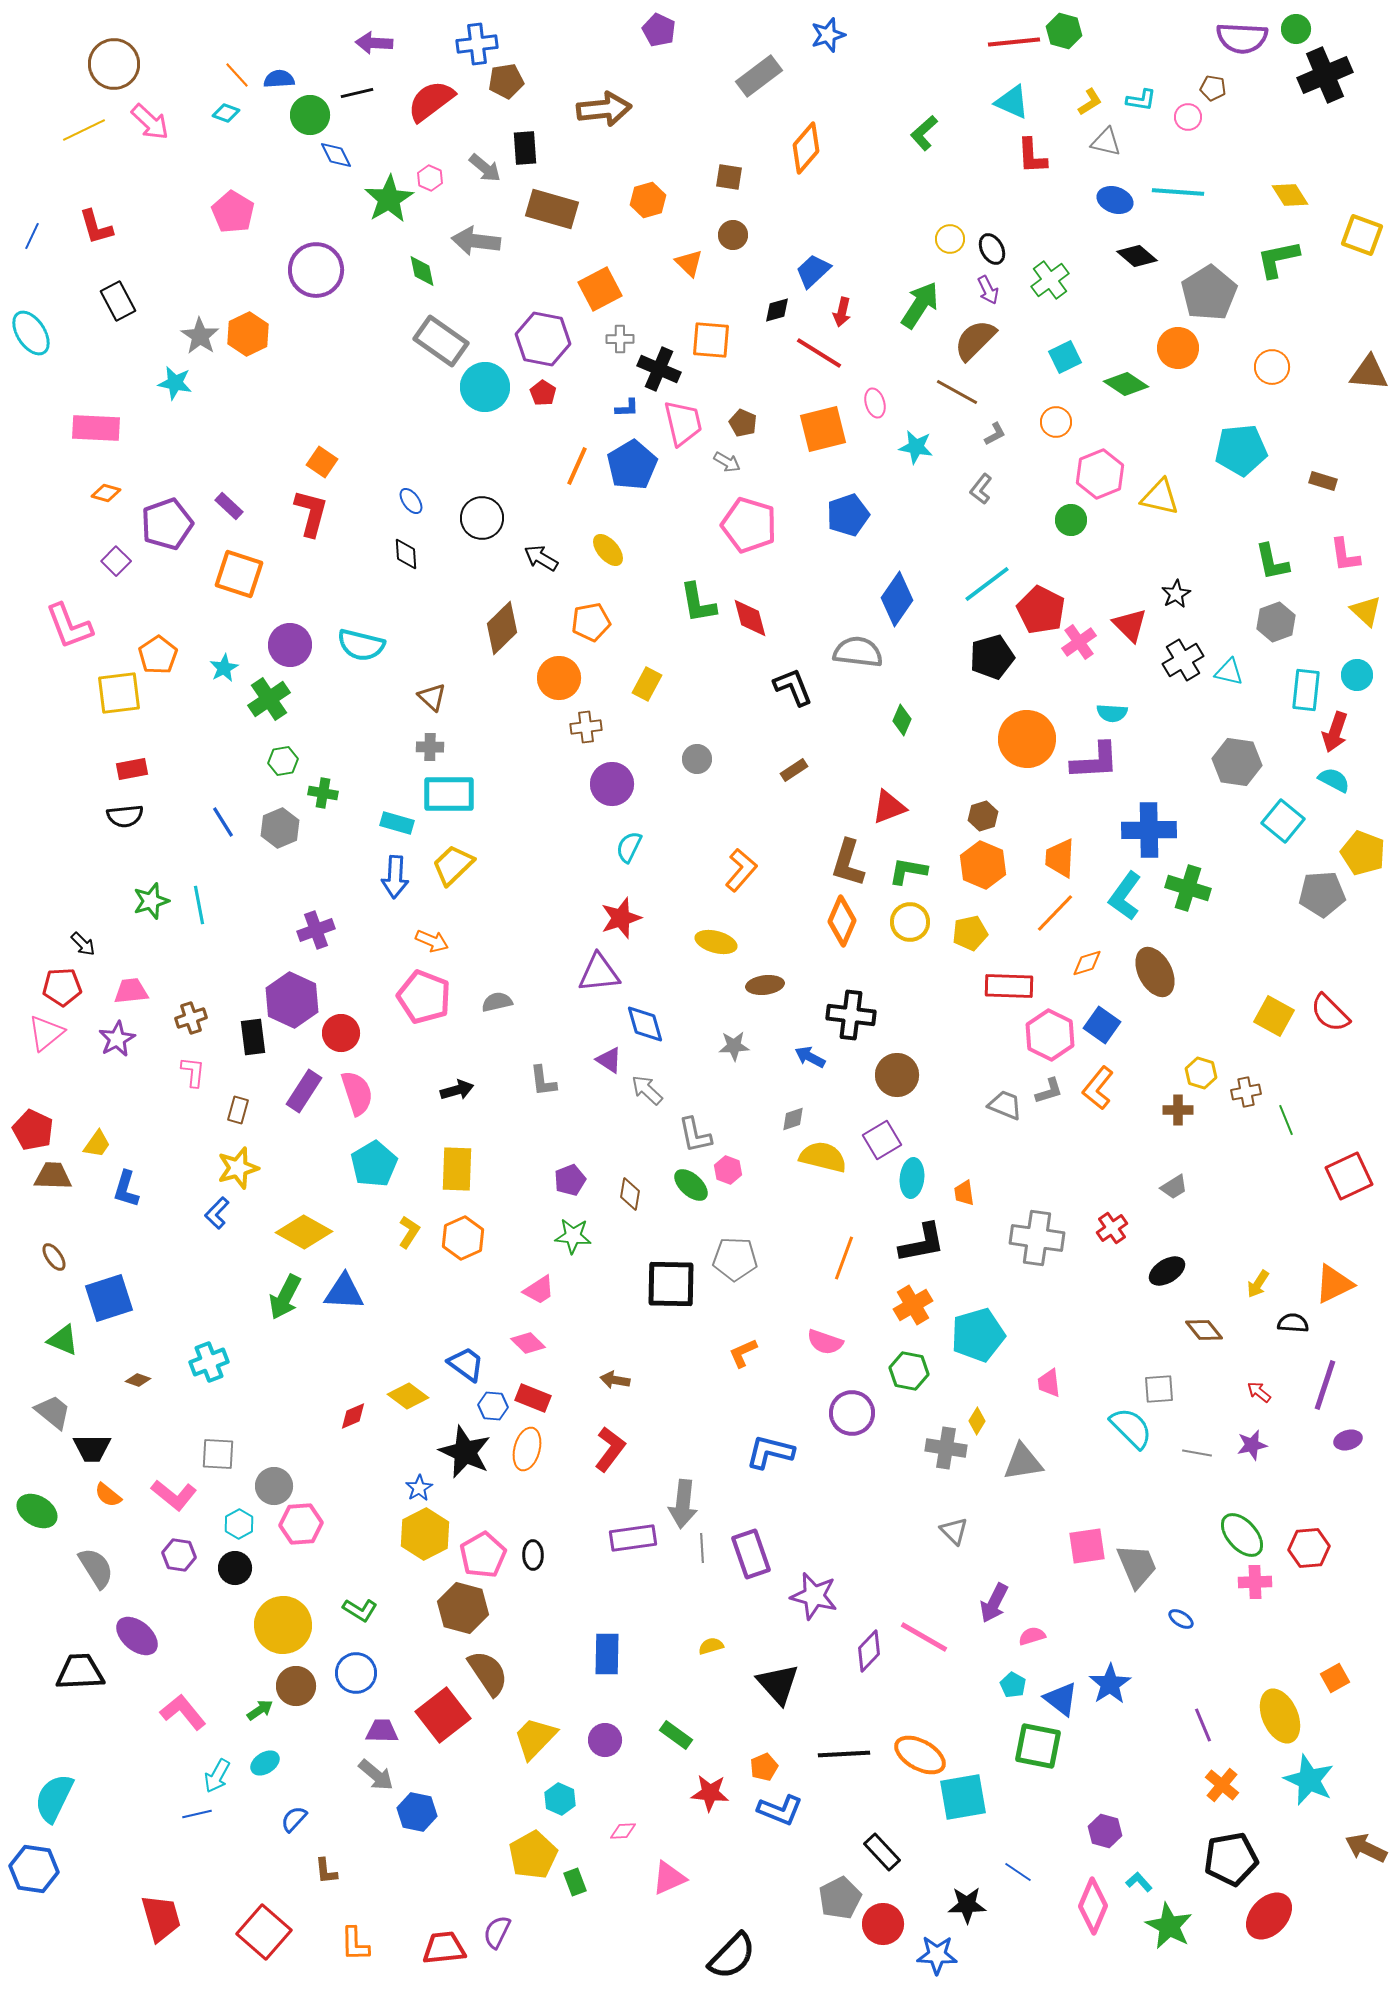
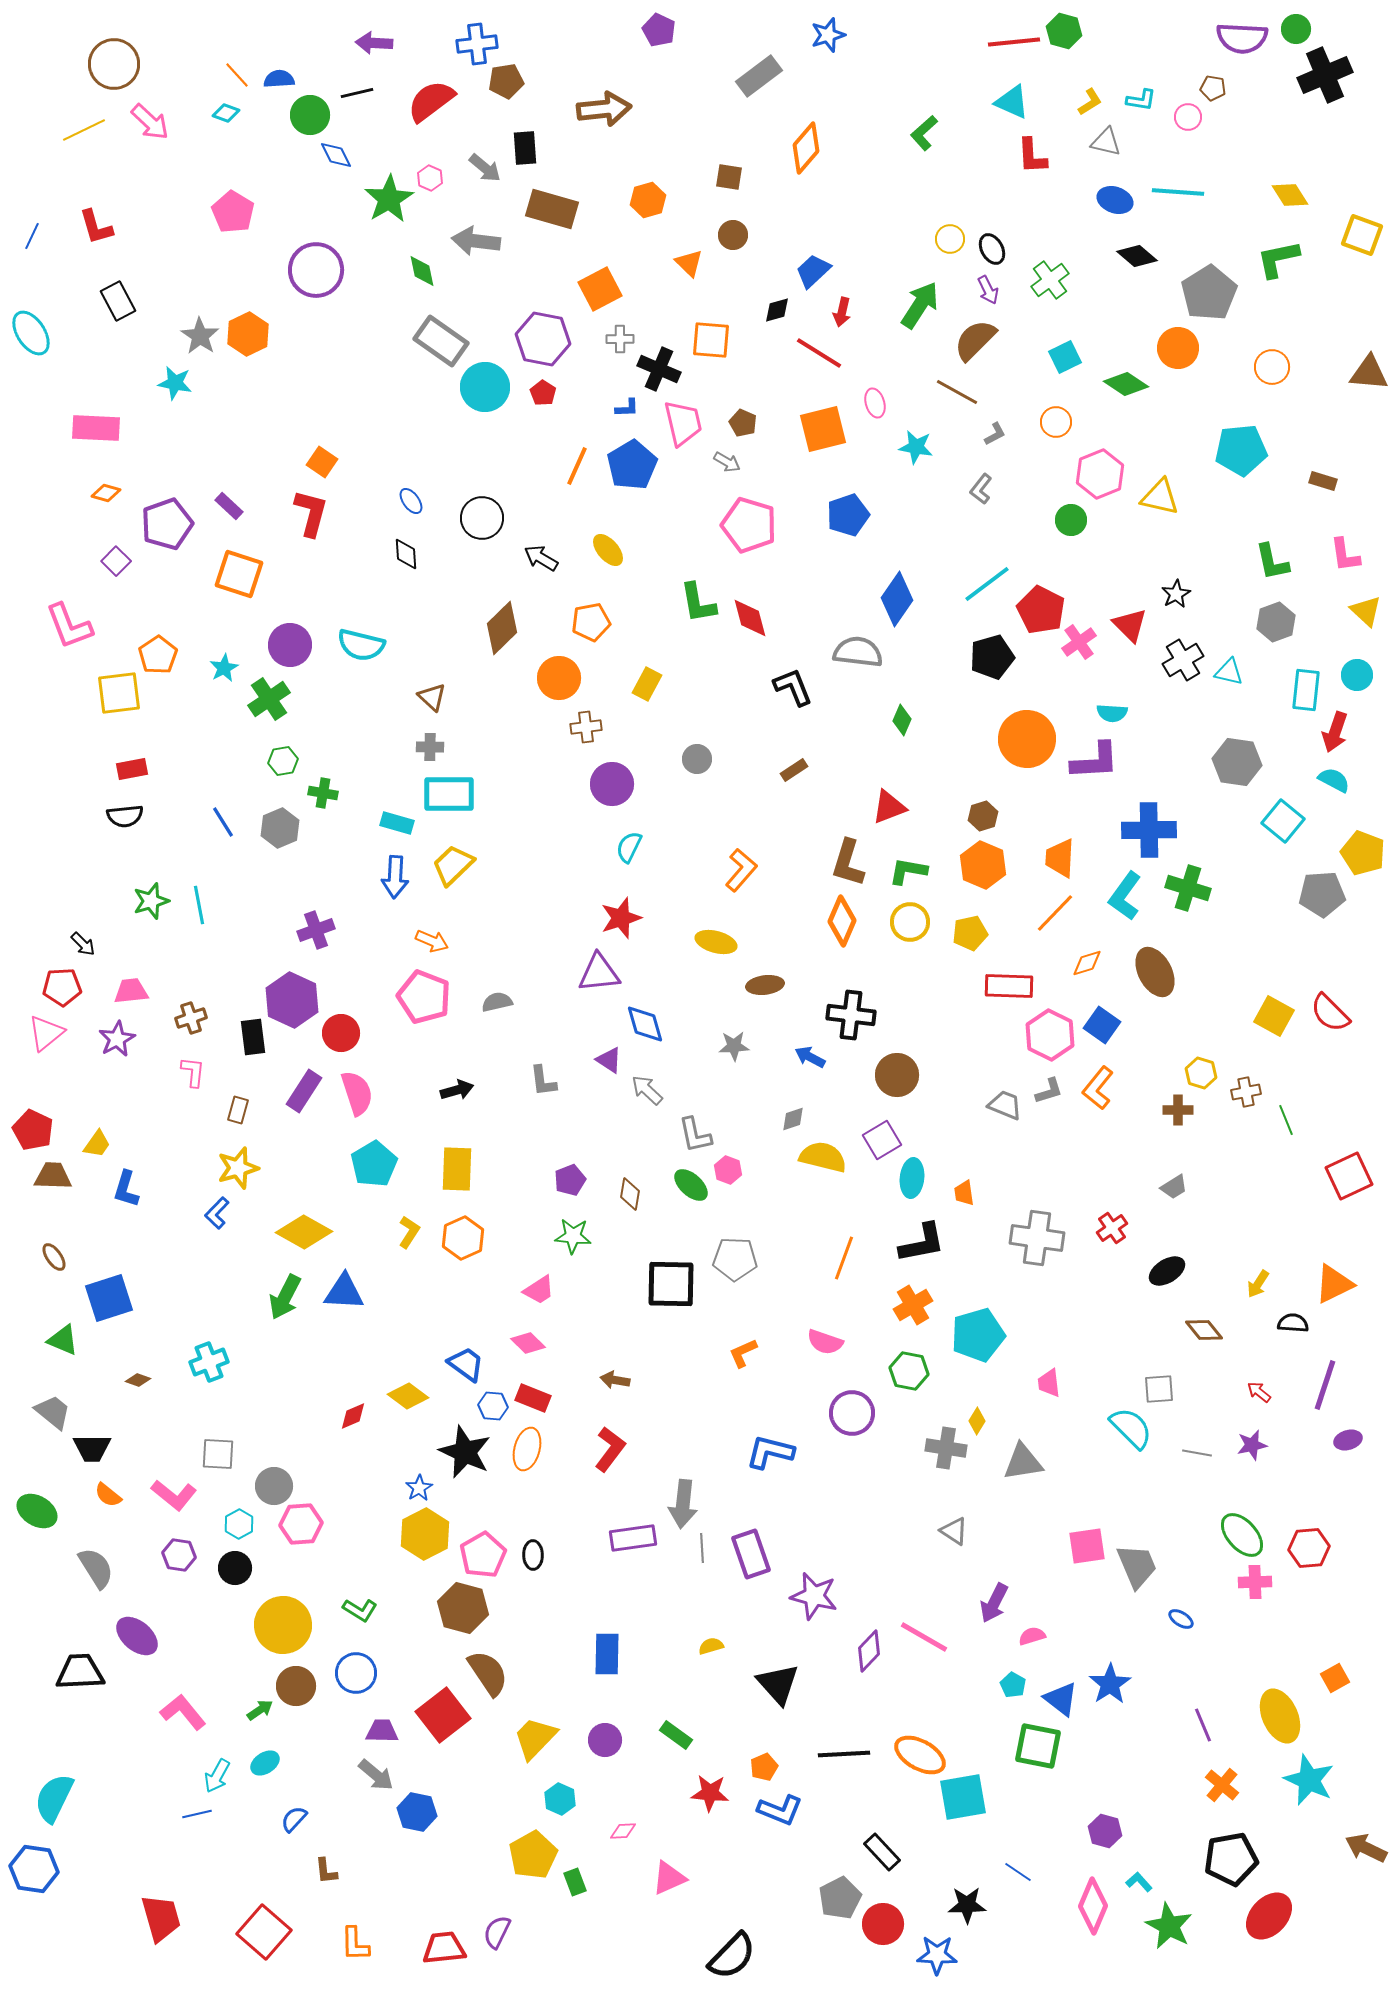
gray triangle at (954, 1531): rotated 12 degrees counterclockwise
